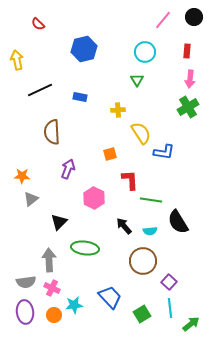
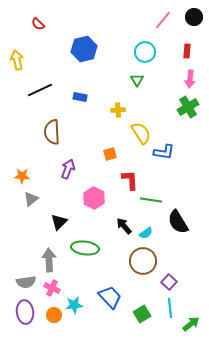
cyan semicircle: moved 4 px left, 2 px down; rotated 32 degrees counterclockwise
